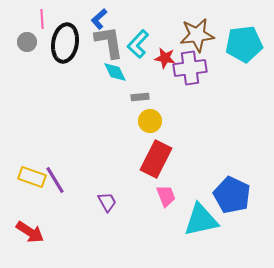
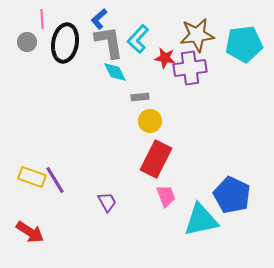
cyan L-shape: moved 5 px up
